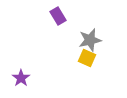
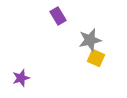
yellow square: moved 9 px right
purple star: rotated 18 degrees clockwise
